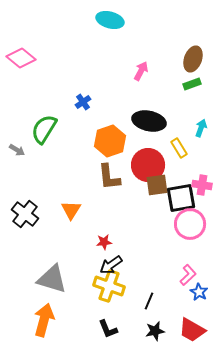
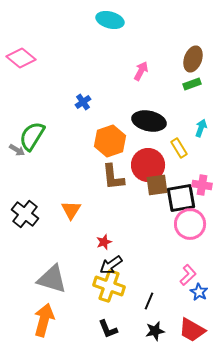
green semicircle: moved 12 px left, 7 px down
brown L-shape: moved 4 px right
red star: rotated 14 degrees counterclockwise
